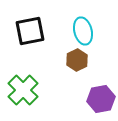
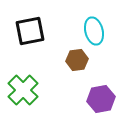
cyan ellipse: moved 11 px right
brown hexagon: rotated 20 degrees clockwise
